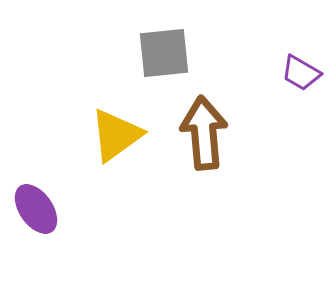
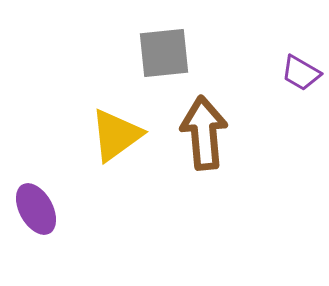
purple ellipse: rotated 6 degrees clockwise
